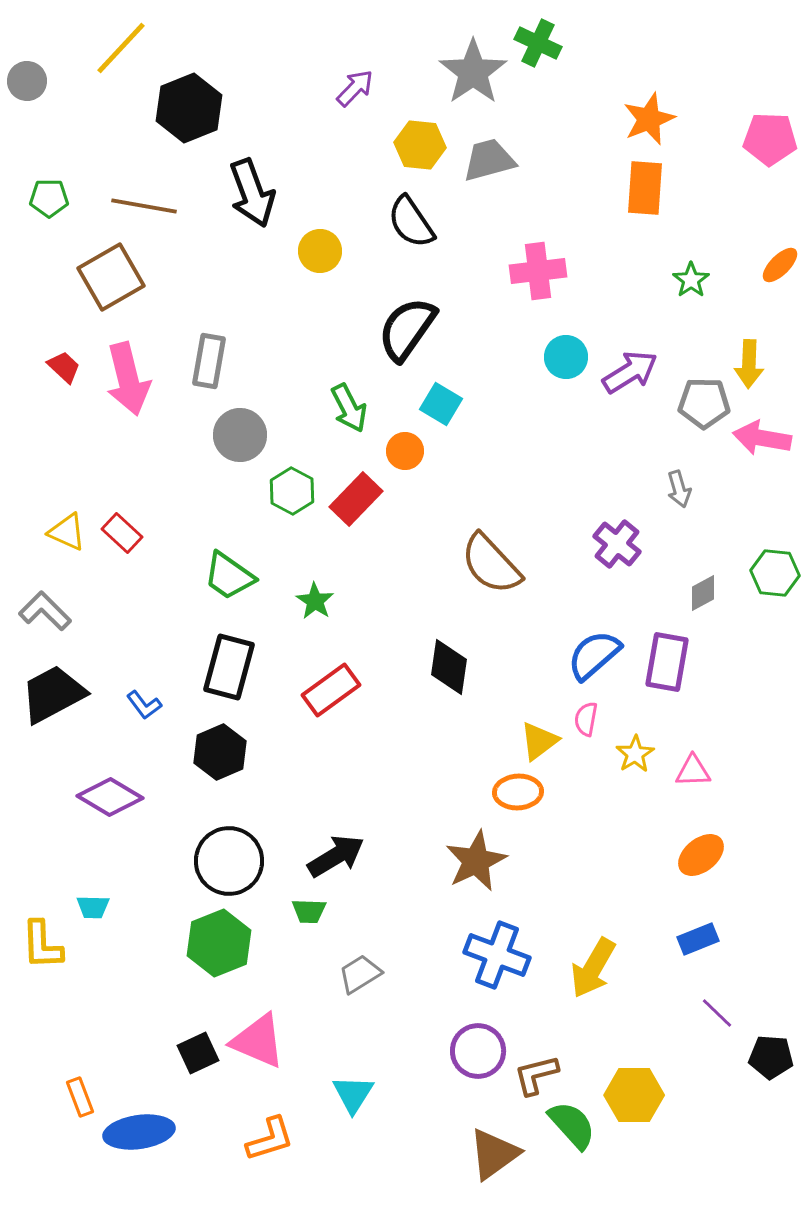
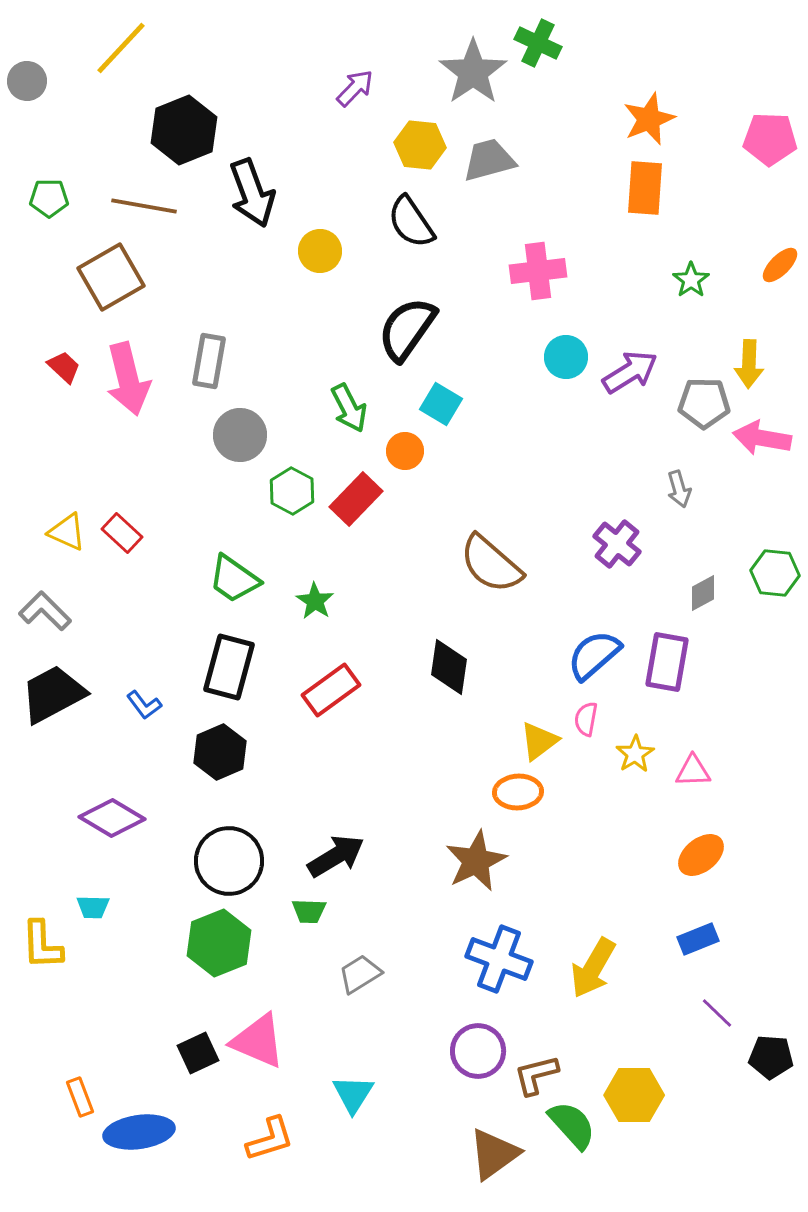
black hexagon at (189, 108): moved 5 px left, 22 px down
brown semicircle at (491, 564): rotated 6 degrees counterclockwise
green trapezoid at (229, 576): moved 5 px right, 3 px down
purple diamond at (110, 797): moved 2 px right, 21 px down
blue cross at (497, 955): moved 2 px right, 4 px down
